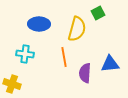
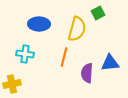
orange line: rotated 24 degrees clockwise
blue triangle: moved 1 px up
purple semicircle: moved 2 px right
yellow cross: rotated 30 degrees counterclockwise
